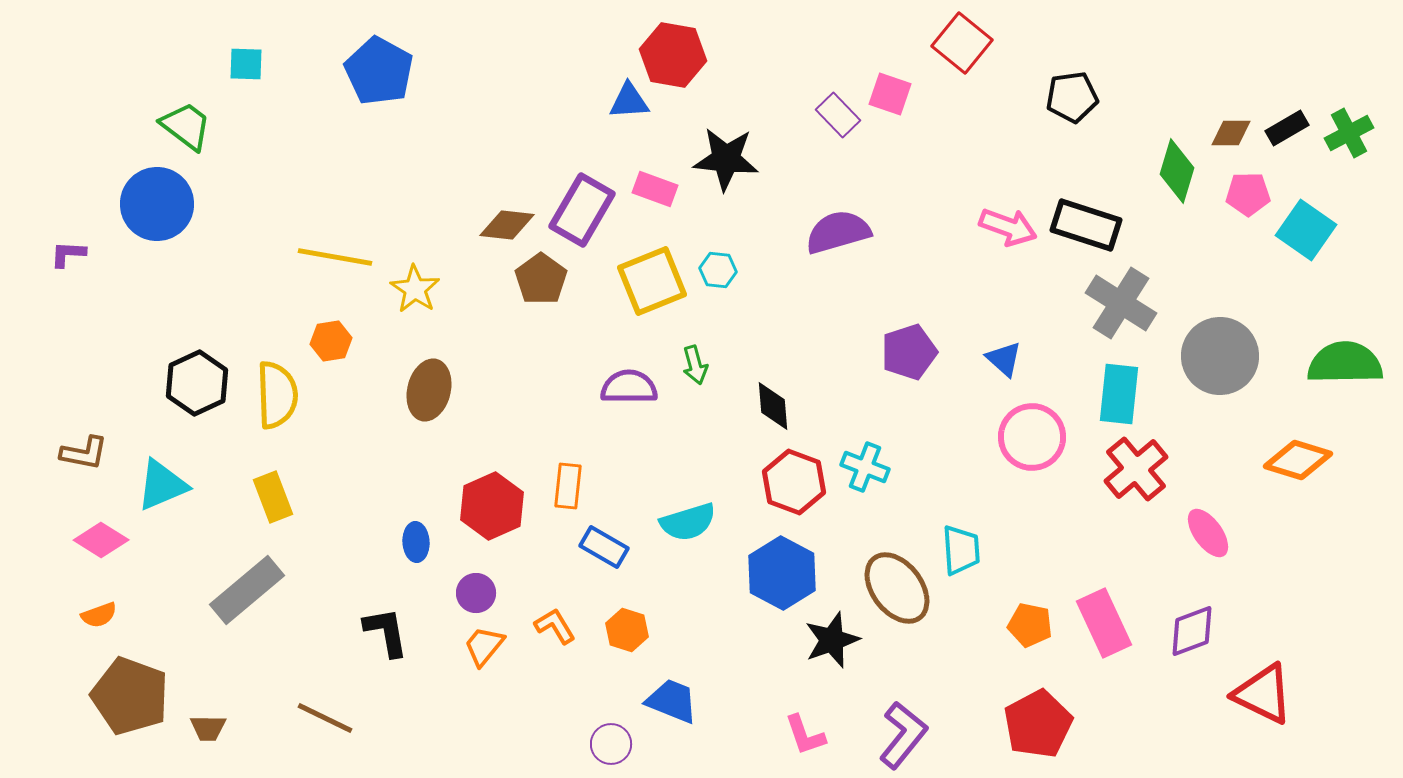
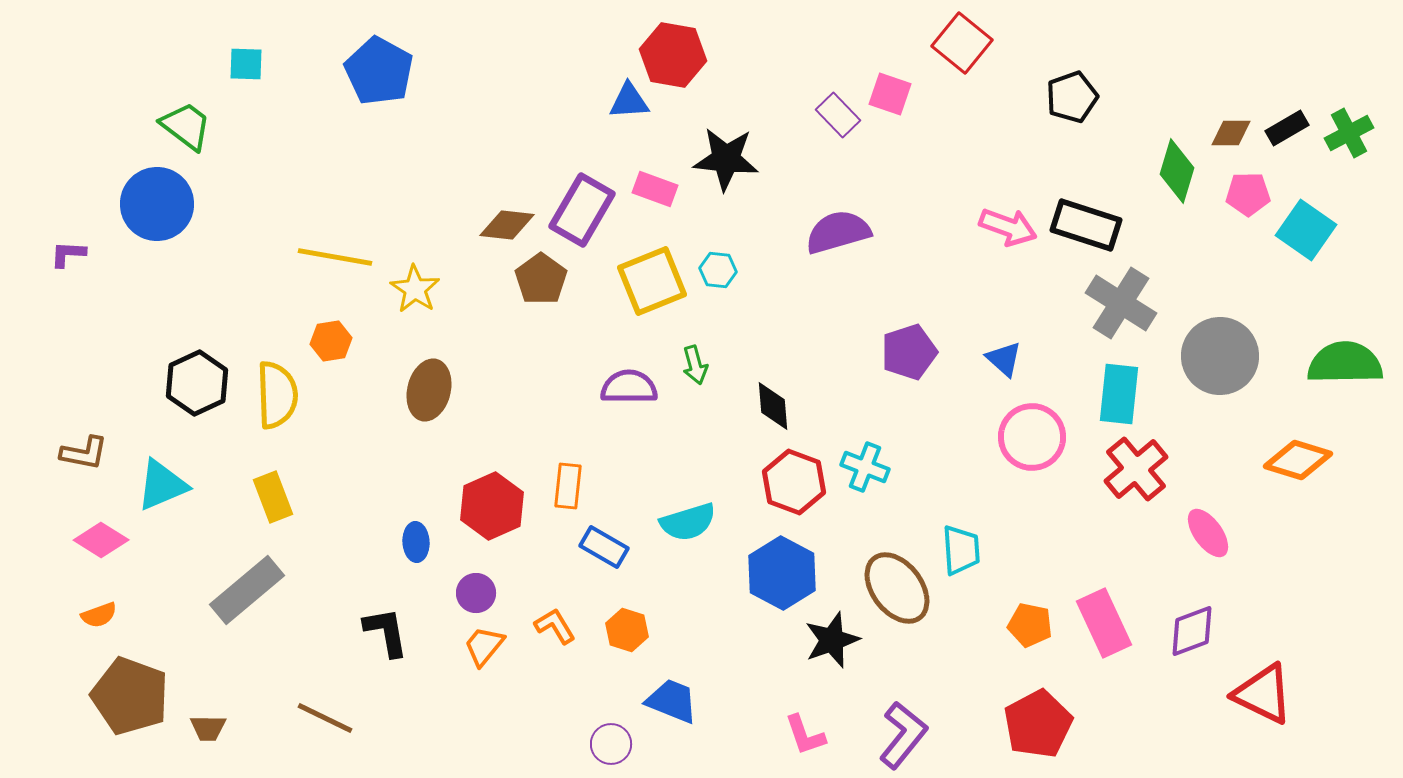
black pentagon at (1072, 97): rotated 12 degrees counterclockwise
